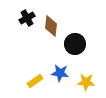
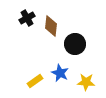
blue star: rotated 18 degrees clockwise
